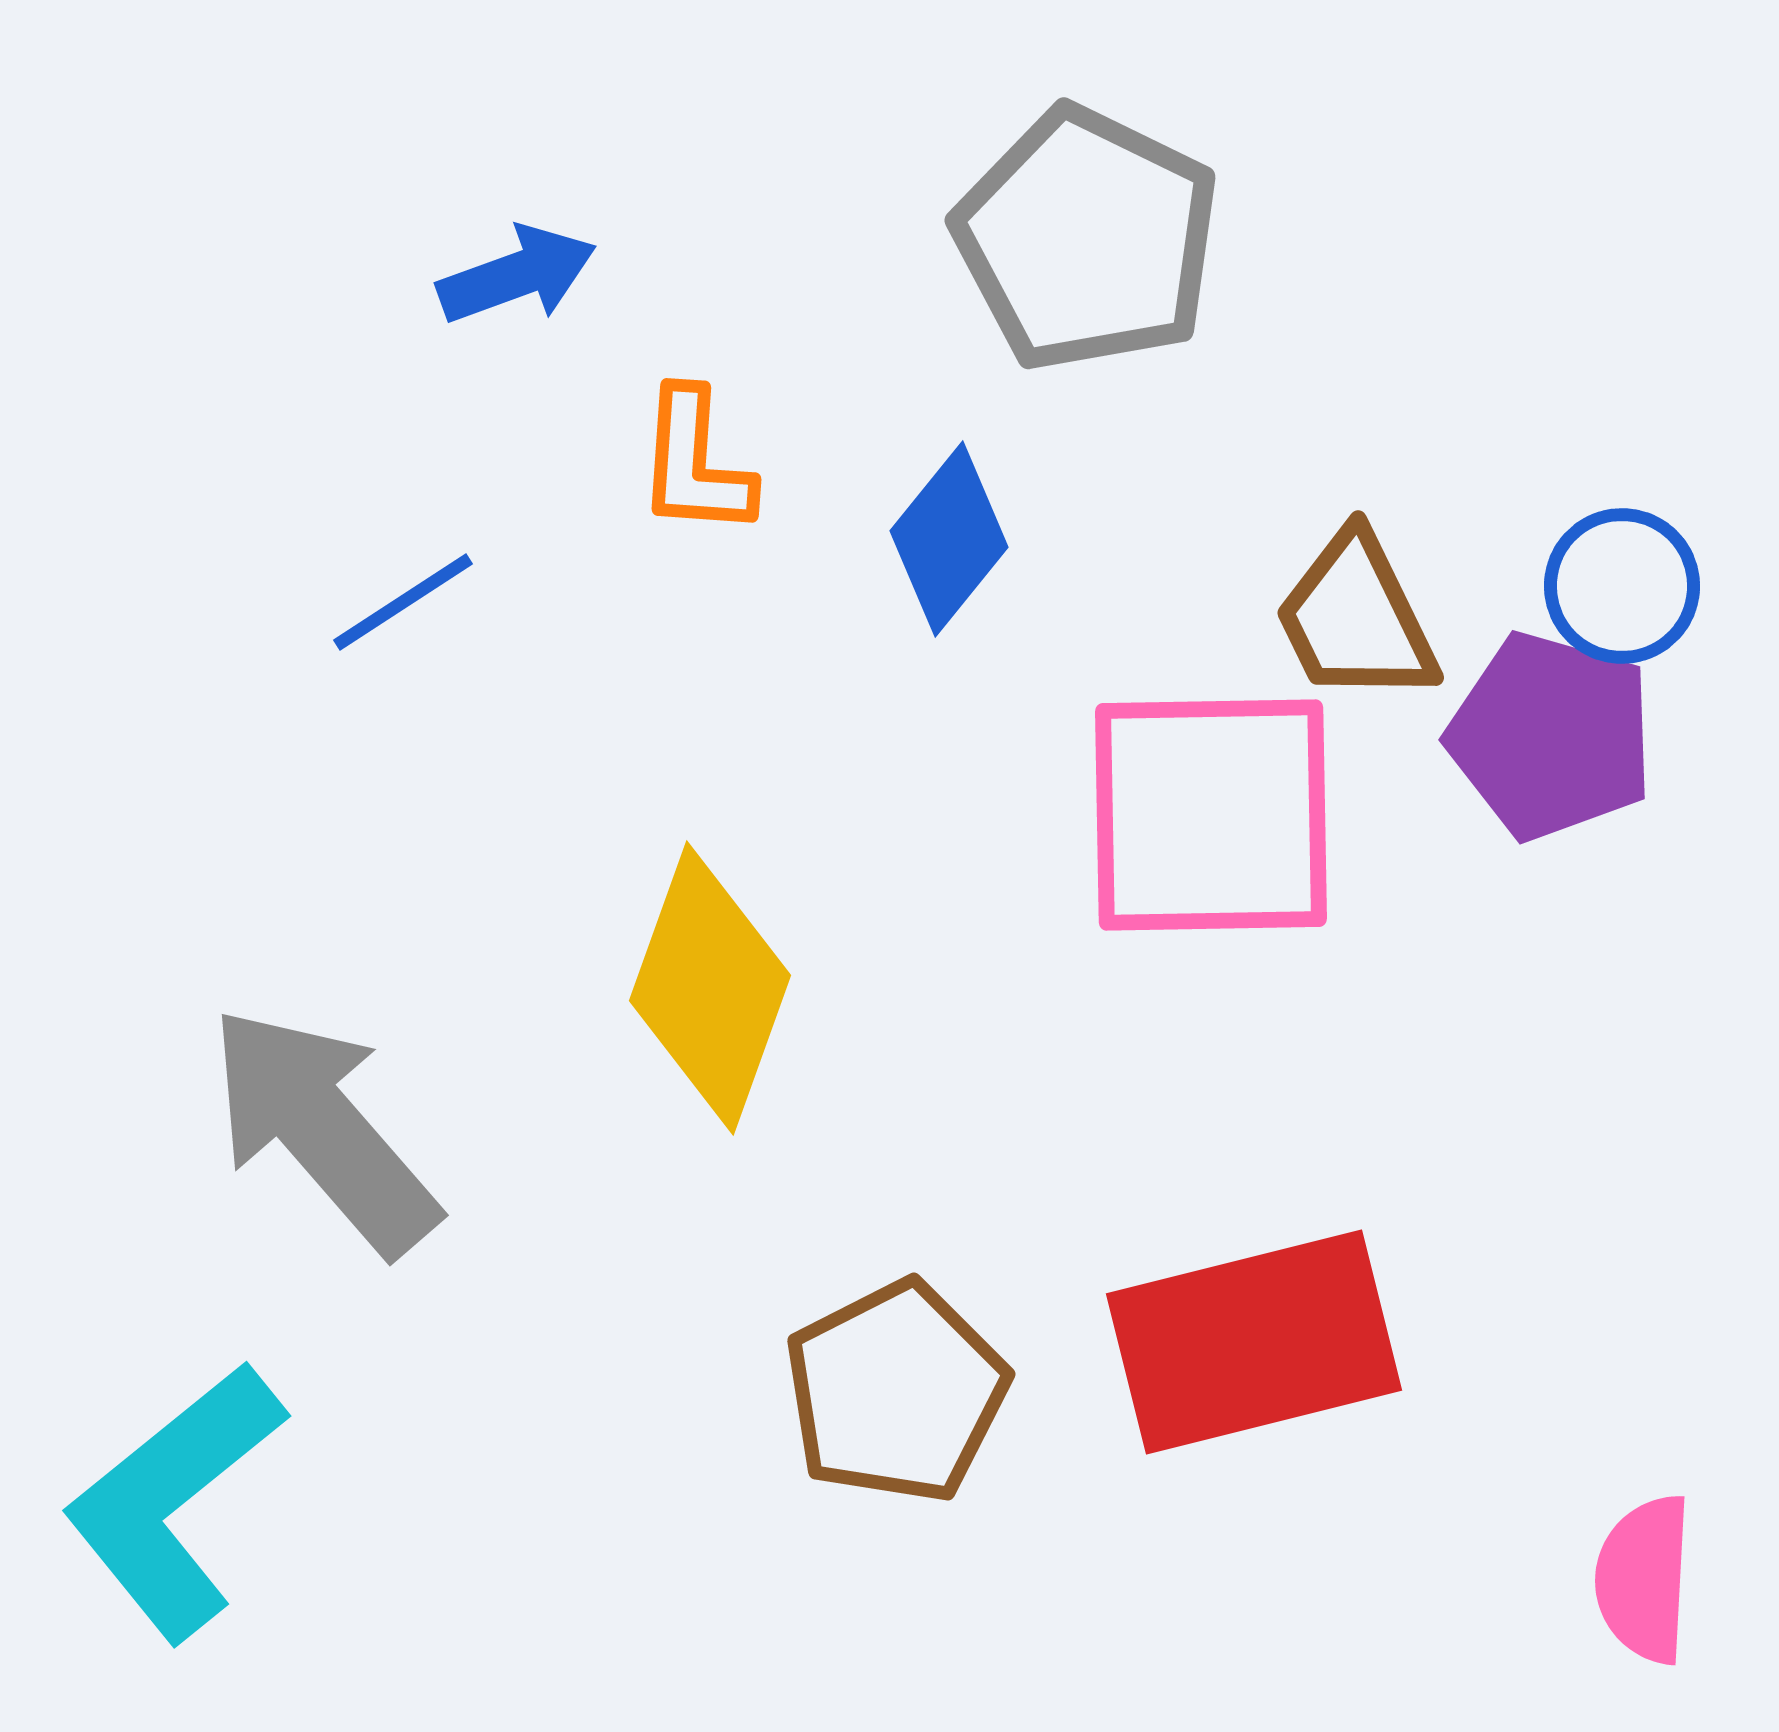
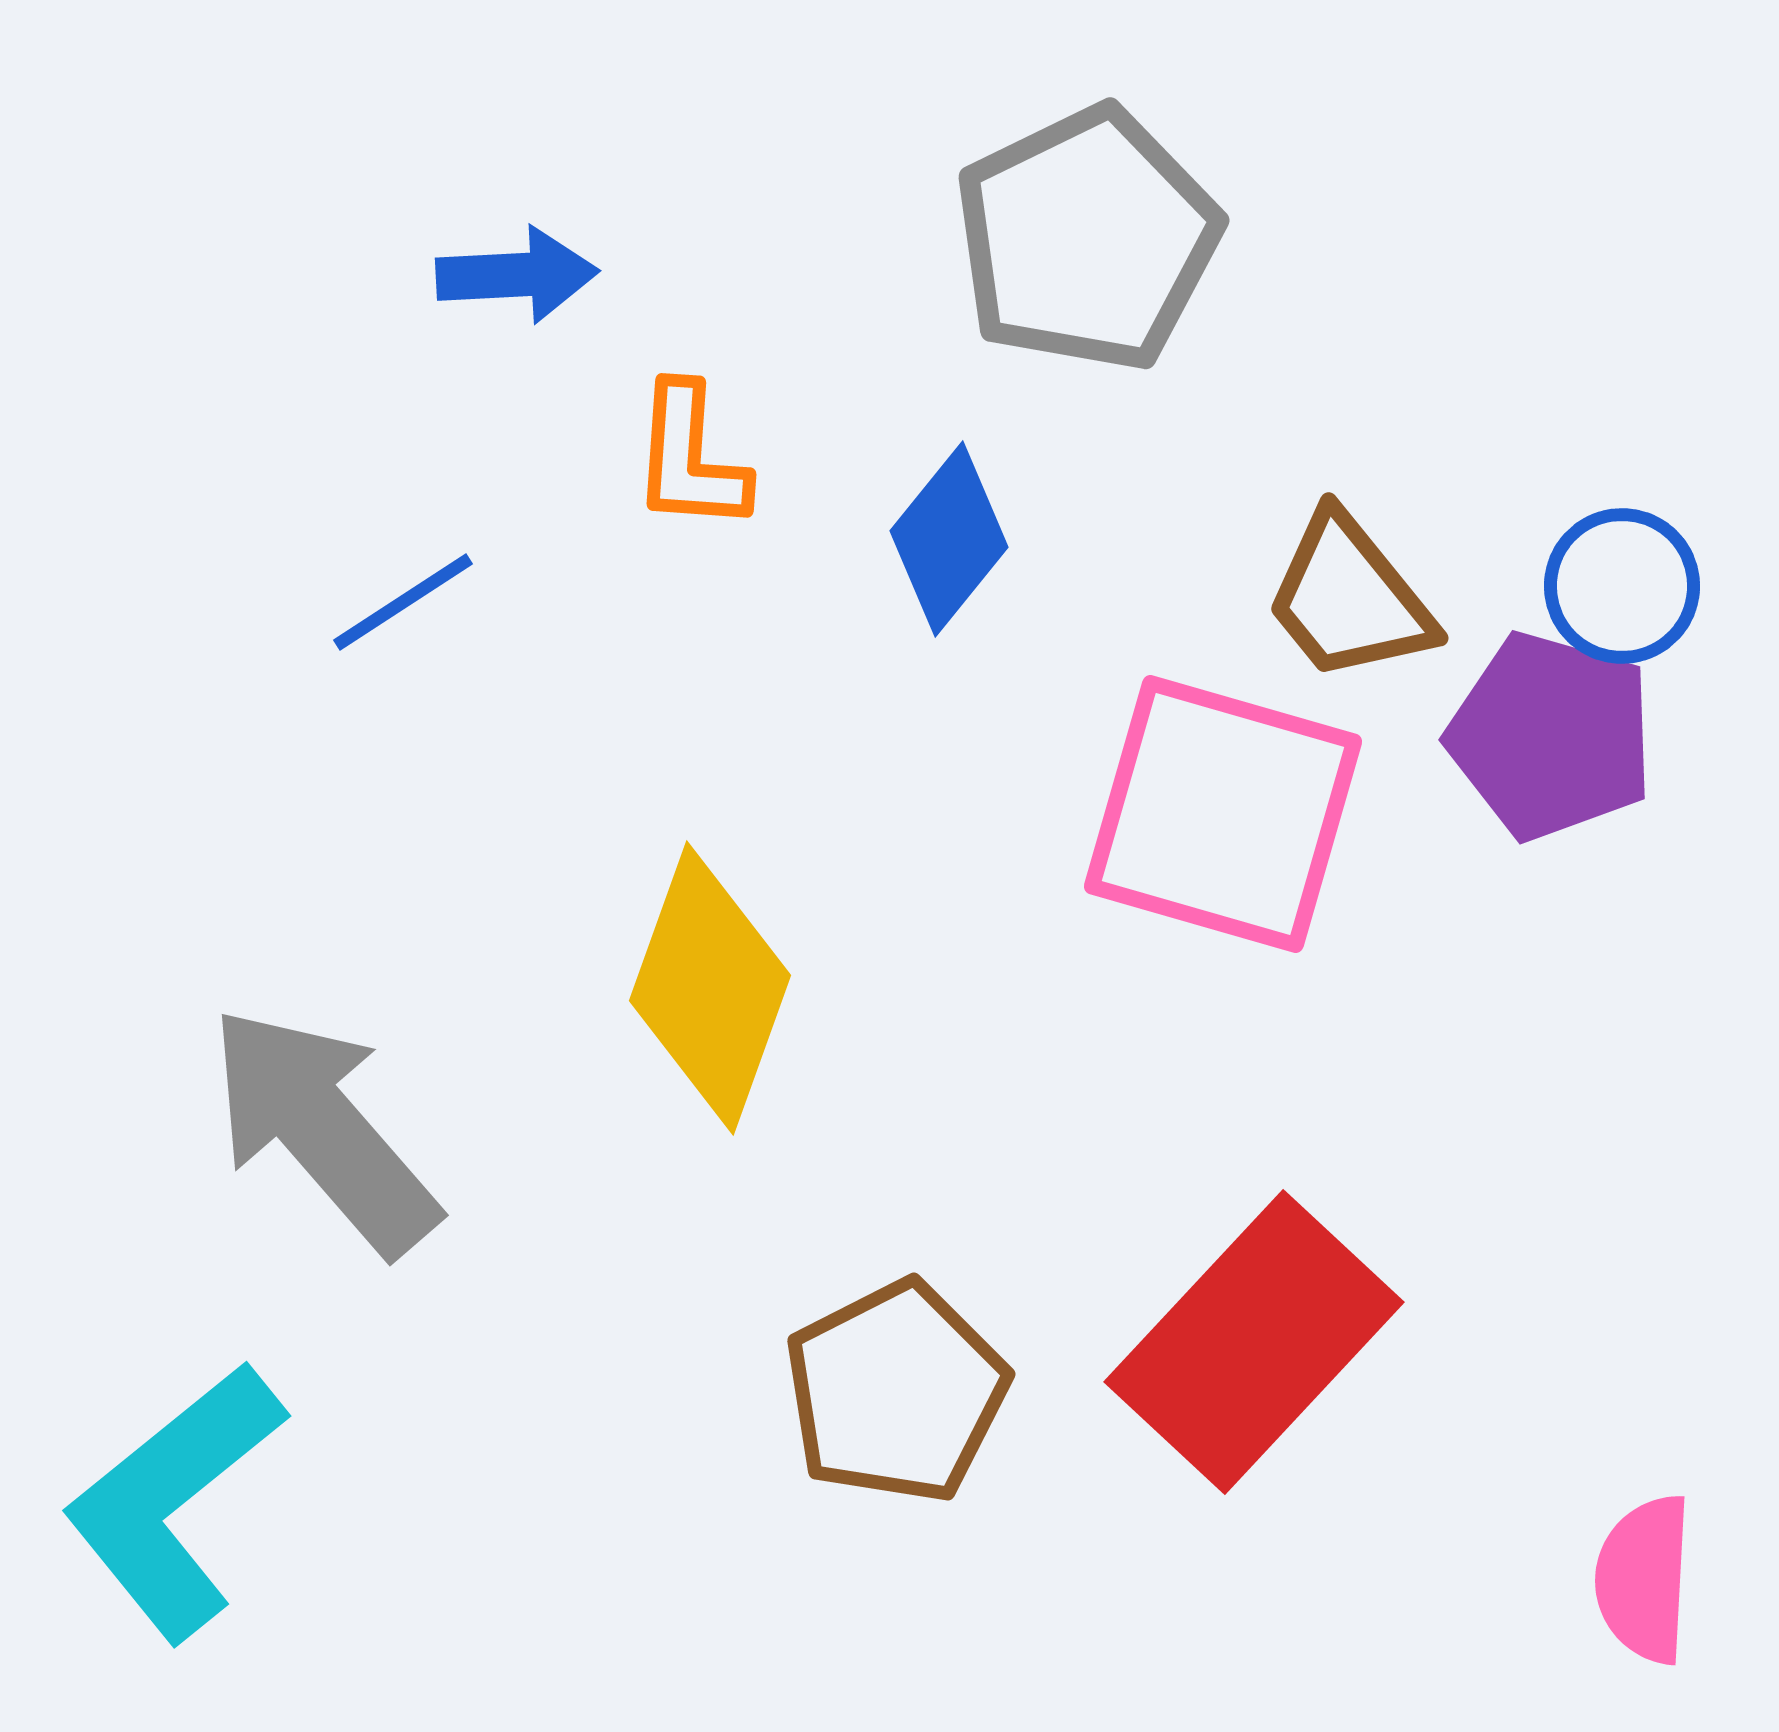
gray pentagon: rotated 20 degrees clockwise
blue arrow: rotated 17 degrees clockwise
orange L-shape: moved 5 px left, 5 px up
brown trapezoid: moved 7 px left, 20 px up; rotated 13 degrees counterclockwise
pink square: moved 12 px right, 1 px up; rotated 17 degrees clockwise
red rectangle: rotated 33 degrees counterclockwise
